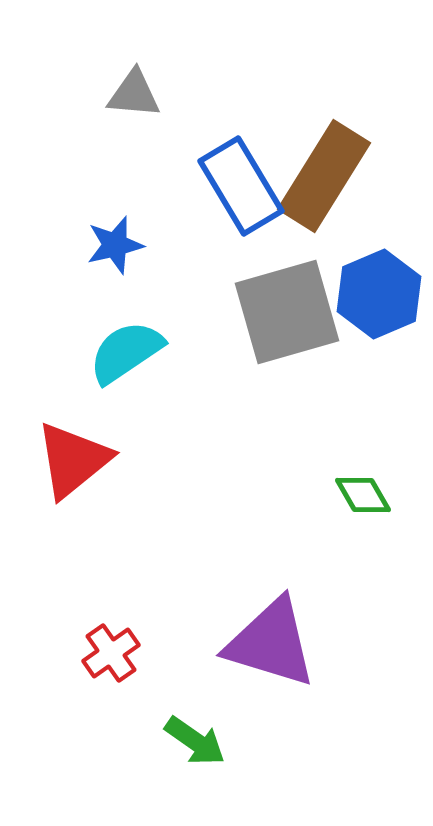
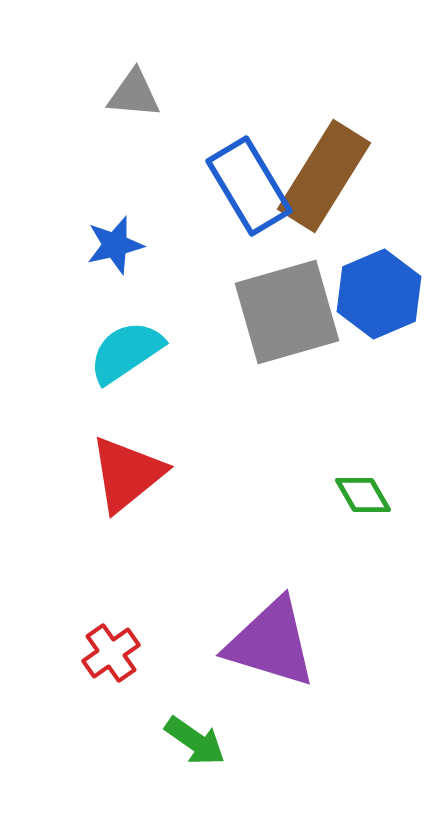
blue rectangle: moved 8 px right
red triangle: moved 54 px right, 14 px down
